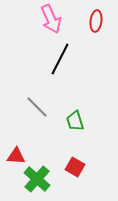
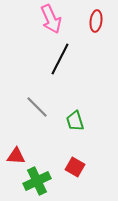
green cross: moved 2 px down; rotated 24 degrees clockwise
